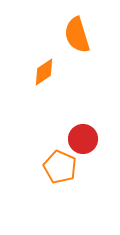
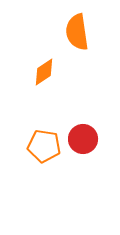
orange semicircle: moved 3 px up; rotated 9 degrees clockwise
orange pentagon: moved 16 px left, 21 px up; rotated 16 degrees counterclockwise
